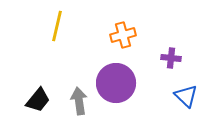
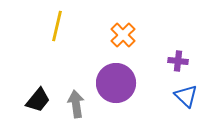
orange cross: rotated 30 degrees counterclockwise
purple cross: moved 7 px right, 3 px down
gray arrow: moved 3 px left, 3 px down
